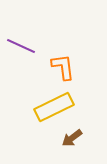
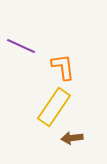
yellow rectangle: rotated 30 degrees counterclockwise
brown arrow: rotated 30 degrees clockwise
